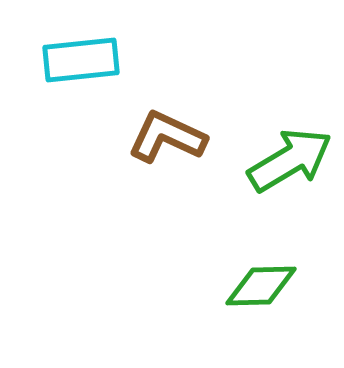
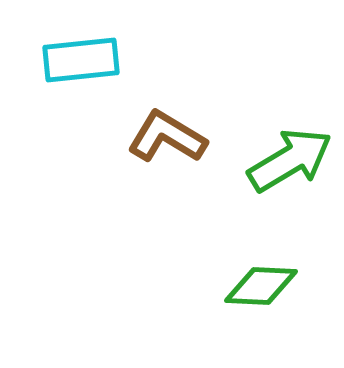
brown L-shape: rotated 6 degrees clockwise
green diamond: rotated 4 degrees clockwise
